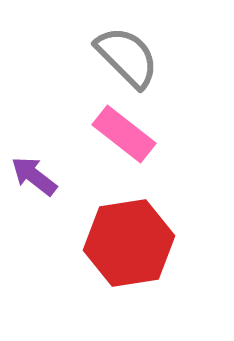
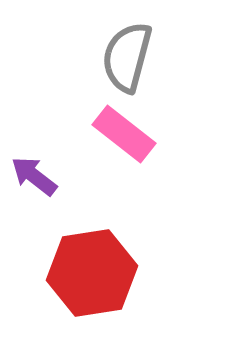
gray semicircle: rotated 120 degrees counterclockwise
red hexagon: moved 37 px left, 30 px down
